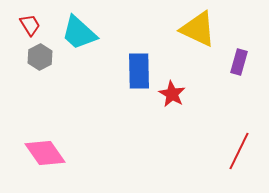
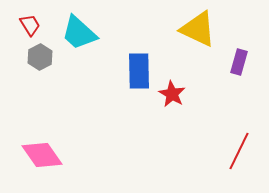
pink diamond: moved 3 px left, 2 px down
